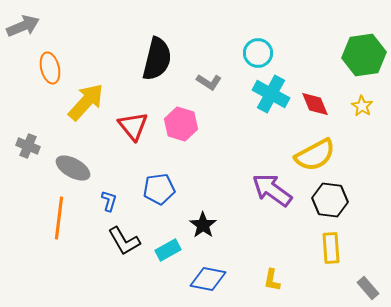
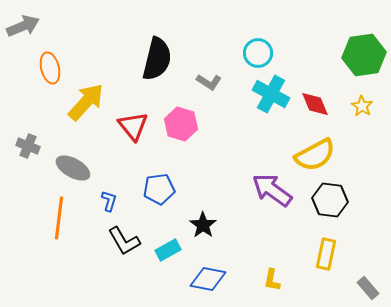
yellow rectangle: moved 5 px left, 6 px down; rotated 16 degrees clockwise
